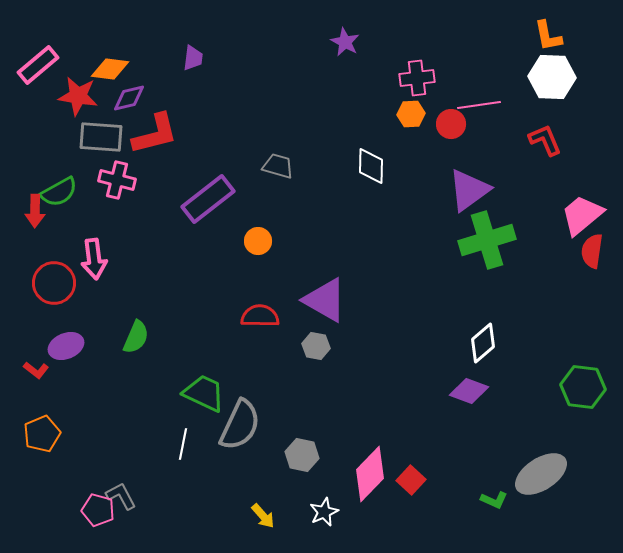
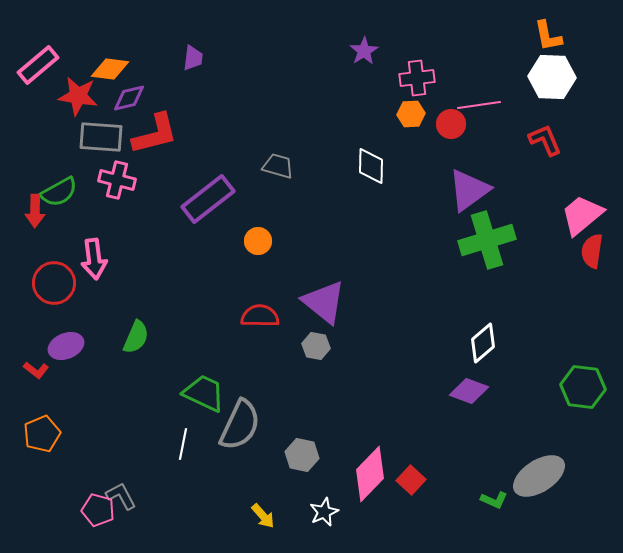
purple star at (345, 42): moved 19 px right, 9 px down; rotated 12 degrees clockwise
purple triangle at (325, 300): moved 1 px left, 2 px down; rotated 9 degrees clockwise
gray ellipse at (541, 474): moved 2 px left, 2 px down
